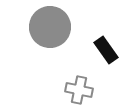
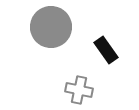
gray circle: moved 1 px right
